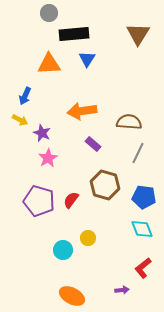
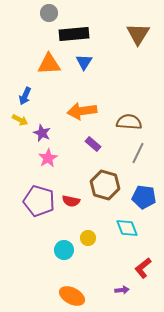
blue triangle: moved 3 px left, 3 px down
red semicircle: moved 1 px down; rotated 114 degrees counterclockwise
cyan diamond: moved 15 px left, 1 px up
cyan circle: moved 1 px right
